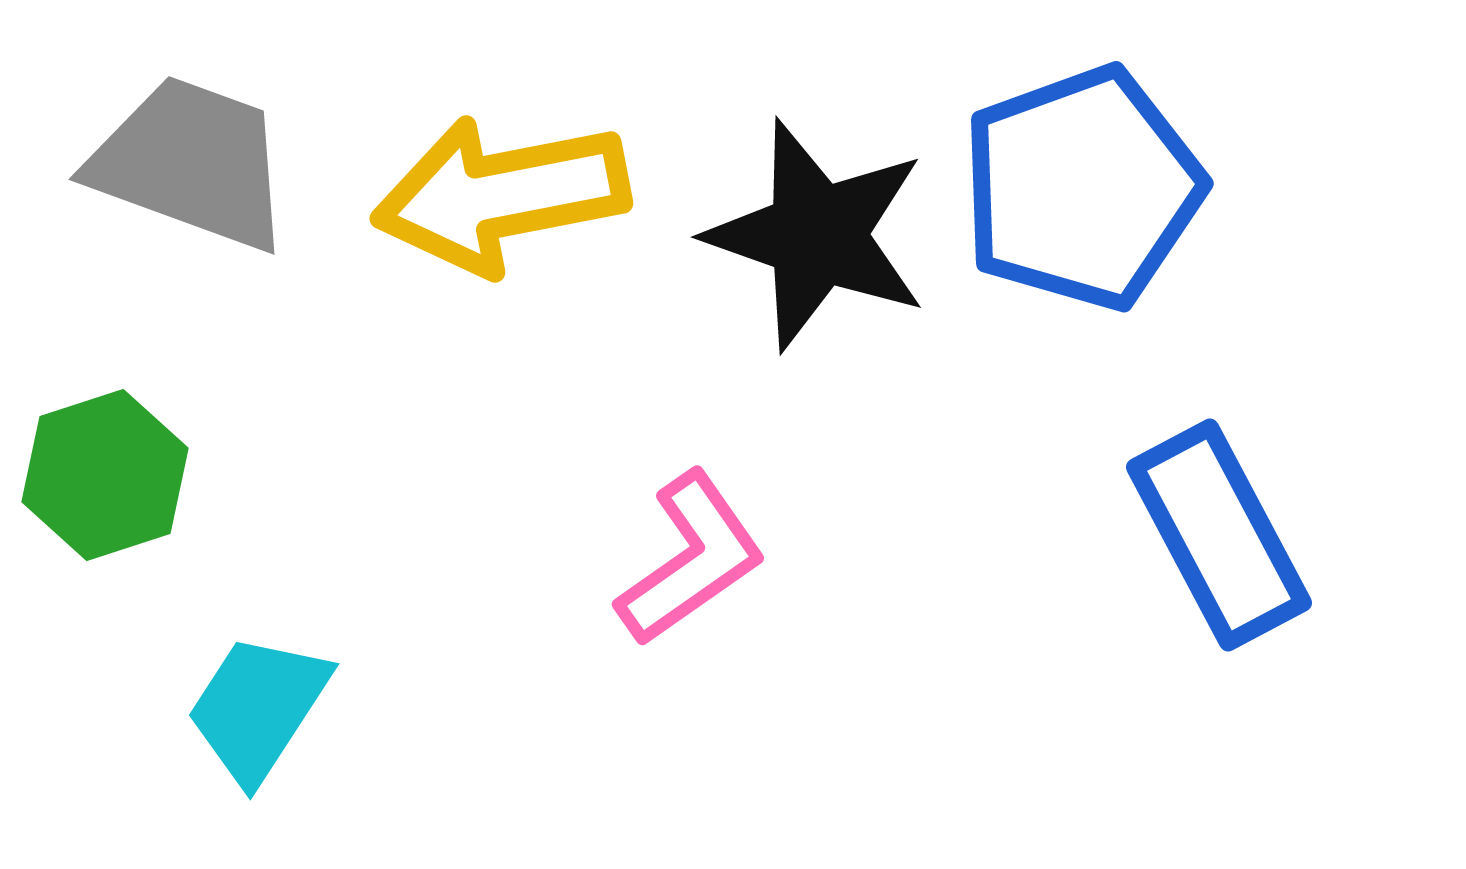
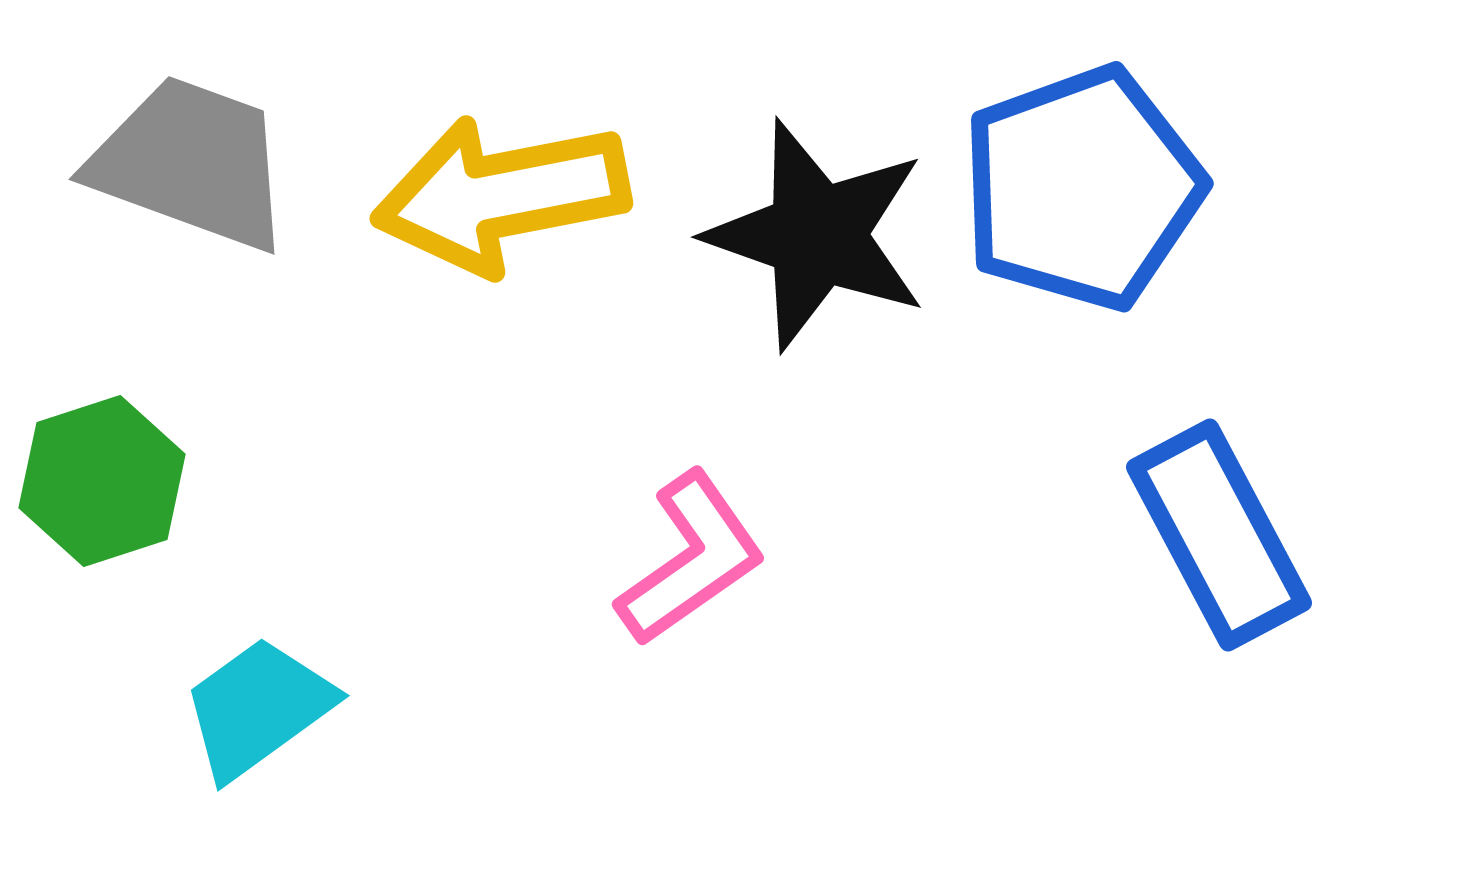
green hexagon: moved 3 px left, 6 px down
cyan trapezoid: rotated 21 degrees clockwise
